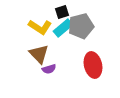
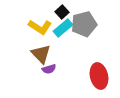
black square: rotated 24 degrees counterclockwise
gray pentagon: moved 3 px right, 2 px up
brown triangle: moved 2 px right
red ellipse: moved 6 px right, 11 px down
